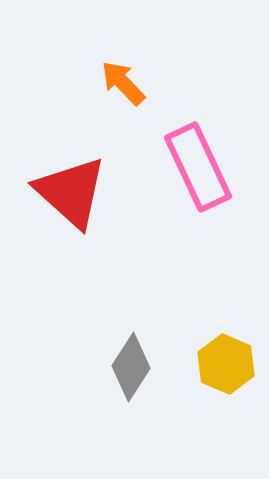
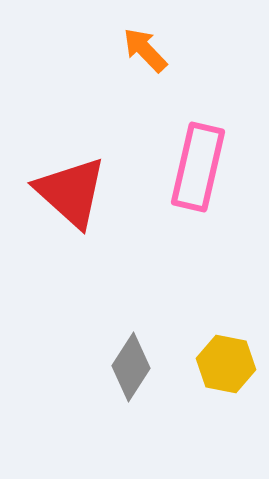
orange arrow: moved 22 px right, 33 px up
pink rectangle: rotated 38 degrees clockwise
yellow hexagon: rotated 12 degrees counterclockwise
